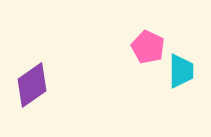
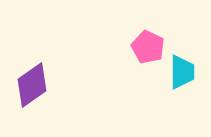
cyan trapezoid: moved 1 px right, 1 px down
